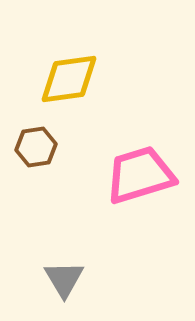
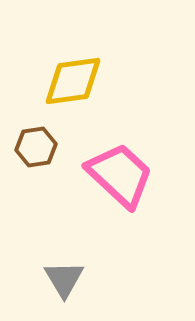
yellow diamond: moved 4 px right, 2 px down
pink trapezoid: moved 20 px left; rotated 60 degrees clockwise
